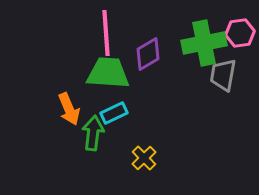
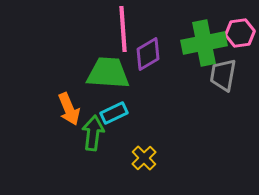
pink line: moved 17 px right, 4 px up
